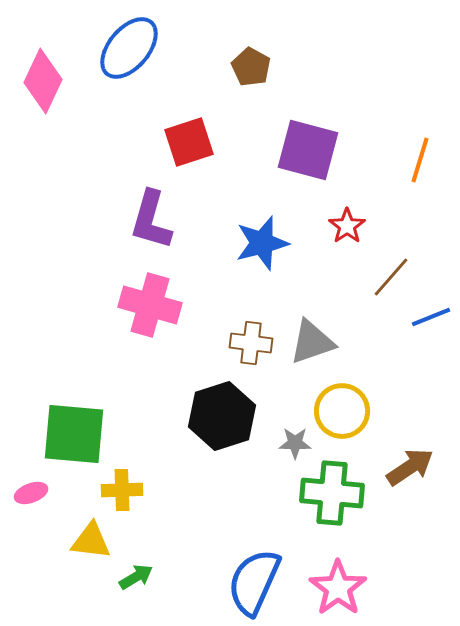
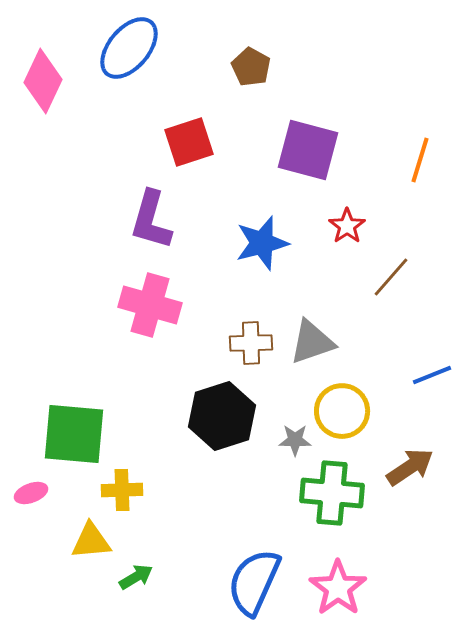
blue line: moved 1 px right, 58 px down
brown cross: rotated 9 degrees counterclockwise
gray star: moved 3 px up
yellow triangle: rotated 12 degrees counterclockwise
